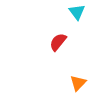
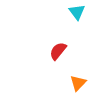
red semicircle: moved 9 px down
